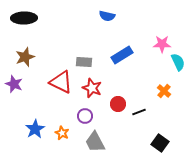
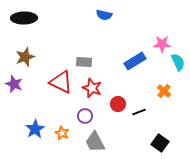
blue semicircle: moved 3 px left, 1 px up
blue rectangle: moved 13 px right, 6 px down
